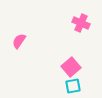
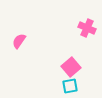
pink cross: moved 6 px right, 5 px down
cyan square: moved 3 px left
